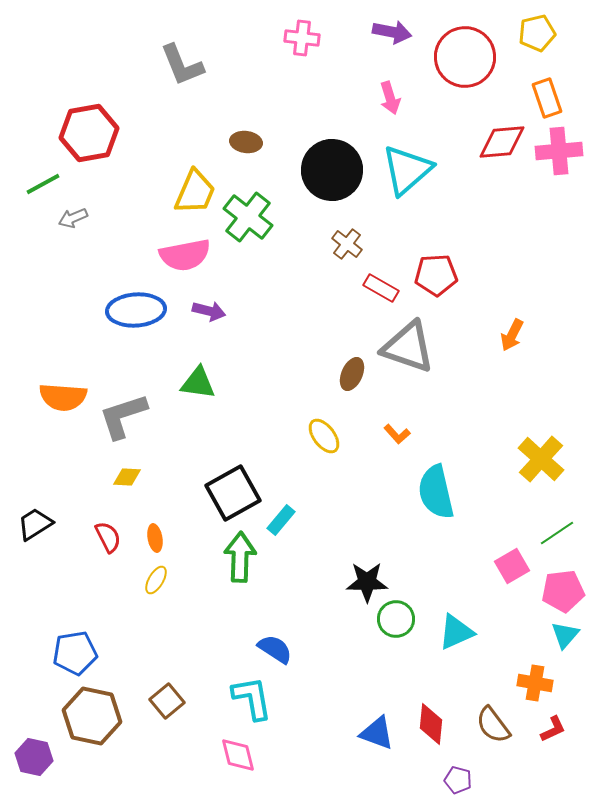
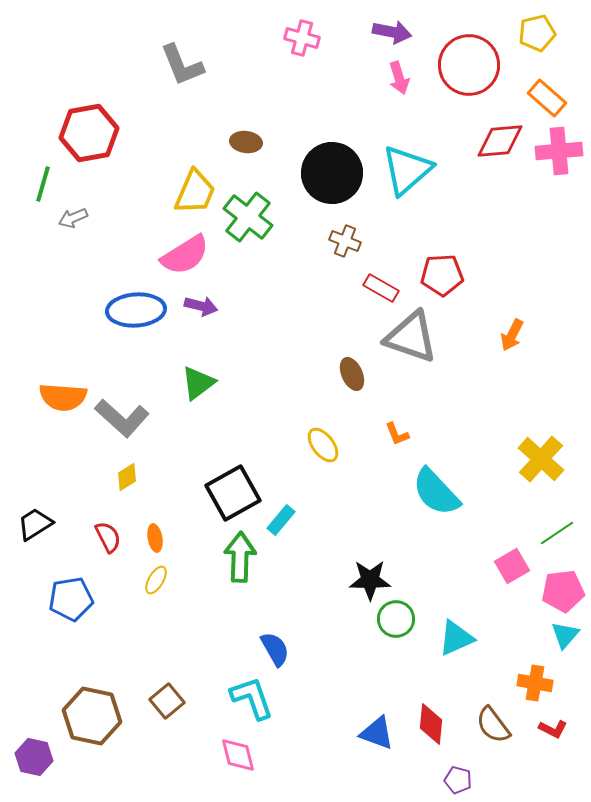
pink cross at (302, 38): rotated 8 degrees clockwise
red circle at (465, 57): moved 4 px right, 8 px down
pink arrow at (390, 98): moved 9 px right, 20 px up
orange rectangle at (547, 98): rotated 30 degrees counterclockwise
red diamond at (502, 142): moved 2 px left, 1 px up
black circle at (332, 170): moved 3 px down
green line at (43, 184): rotated 45 degrees counterclockwise
brown cross at (347, 244): moved 2 px left, 3 px up; rotated 16 degrees counterclockwise
pink semicircle at (185, 255): rotated 21 degrees counterclockwise
red pentagon at (436, 275): moved 6 px right
purple arrow at (209, 311): moved 8 px left, 5 px up
gray triangle at (408, 347): moved 3 px right, 10 px up
brown ellipse at (352, 374): rotated 48 degrees counterclockwise
green triangle at (198, 383): rotated 45 degrees counterclockwise
gray L-shape at (123, 416): moved 1 px left, 2 px down; rotated 120 degrees counterclockwise
orange L-shape at (397, 434): rotated 20 degrees clockwise
yellow ellipse at (324, 436): moved 1 px left, 9 px down
yellow diamond at (127, 477): rotated 36 degrees counterclockwise
cyan semicircle at (436, 492): rotated 30 degrees counterclockwise
black star at (367, 582): moved 3 px right, 2 px up
cyan triangle at (456, 632): moved 6 px down
blue semicircle at (275, 649): rotated 27 degrees clockwise
blue pentagon at (75, 653): moved 4 px left, 54 px up
cyan L-shape at (252, 698): rotated 9 degrees counterclockwise
red L-shape at (553, 729): rotated 52 degrees clockwise
